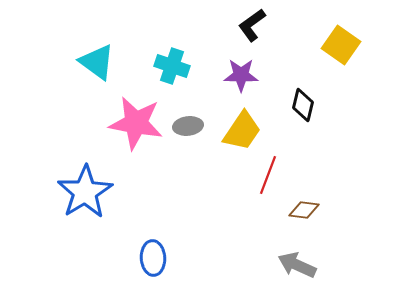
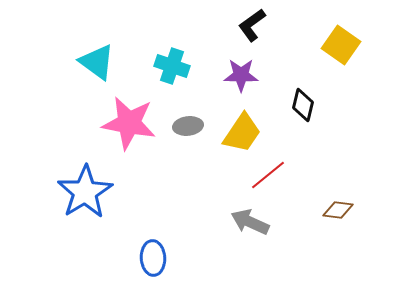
pink star: moved 7 px left
yellow trapezoid: moved 2 px down
red line: rotated 30 degrees clockwise
brown diamond: moved 34 px right
gray arrow: moved 47 px left, 43 px up
